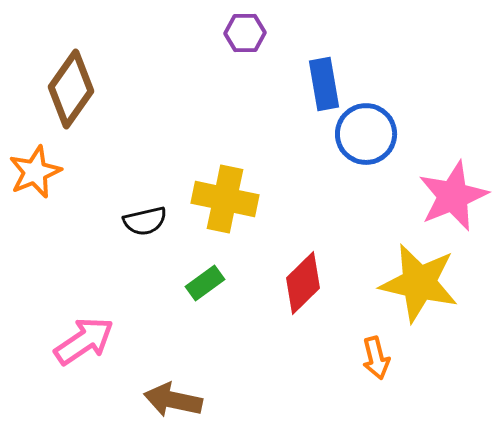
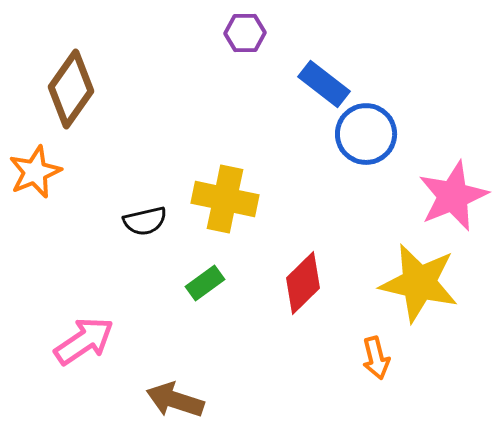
blue rectangle: rotated 42 degrees counterclockwise
brown arrow: moved 2 px right; rotated 6 degrees clockwise
